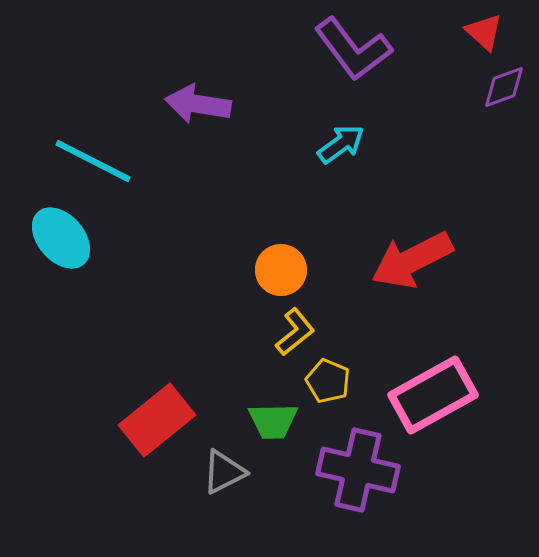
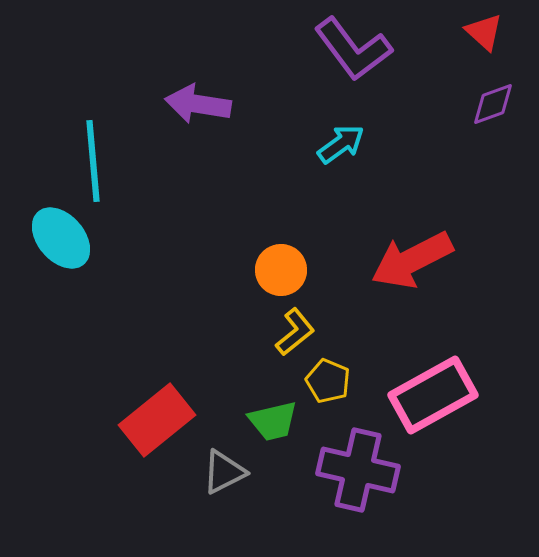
purple diamond: moved 11 px left, 17 px down
cyan line: rotated 58 degrees clockwise
green trapezoid: rotated 12 degrees counterclockwise
